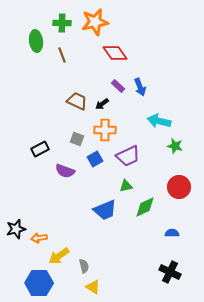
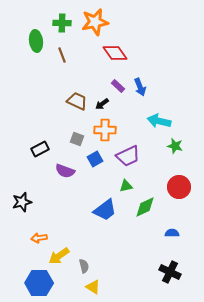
blue trapezoid: rotated 15 degrees counterclockwise
black star: moved 6 px right, 27 px up
